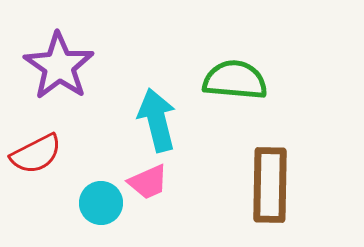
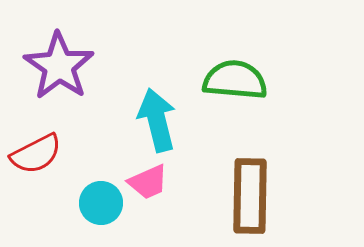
brown rectangle: moved 20 px left, 11 px down
